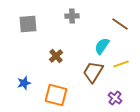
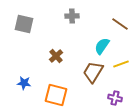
gray square: moved 4 px left; rotated 18 degrees clockwise
blue star: rotated 24 degrees clockwise
purple cross: rotated 24 degrees counterclockwise
